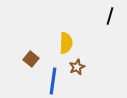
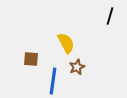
yellow semicircle: rotated 30 degrees counterclockwise
brown square: rotated 35 degrees counterclockwise
